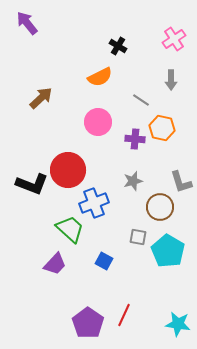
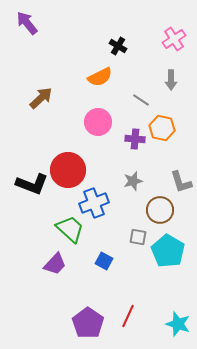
brown circle: moved 3 px down
red line: moved 4 px right, 1 px down
cyan star: rotated 10 degrees clockwise
